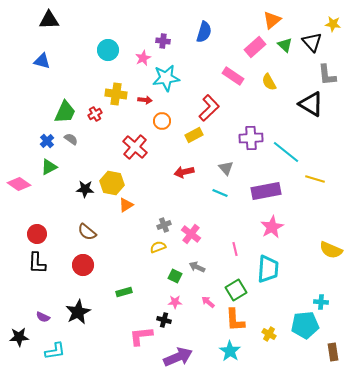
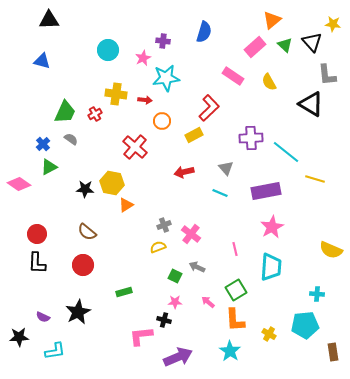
blue cross at (47, 141): moved 4 px left, 3 px down
cyan trapezoid at (268, 269): moved 3 px right, 2 px up
cyan cross at (321, 302): moved 4 px left, 8 px up
